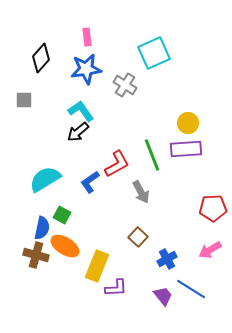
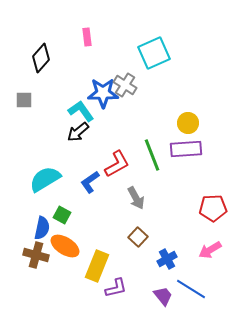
blue star: moved 17 px right, 24 px down; rotated 8 degrees clockwise
gray arrow: moved 5 px left, 6 px down
purple L-shape: rotated 10 degrees counterclockwise
